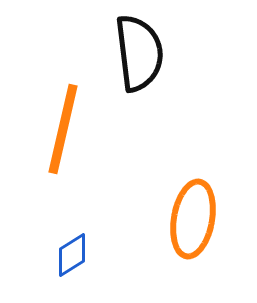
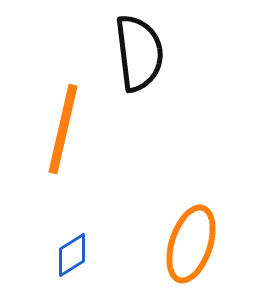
orange ellipse: moved 2 px left, 25 px down; rotated 8 degrees clockwise
